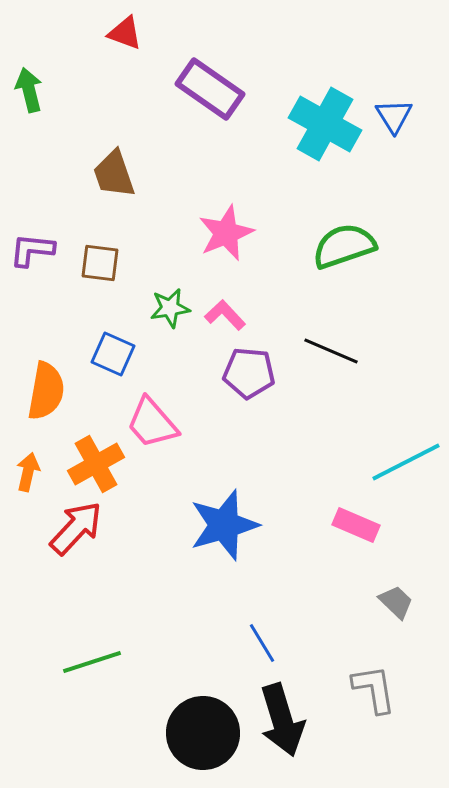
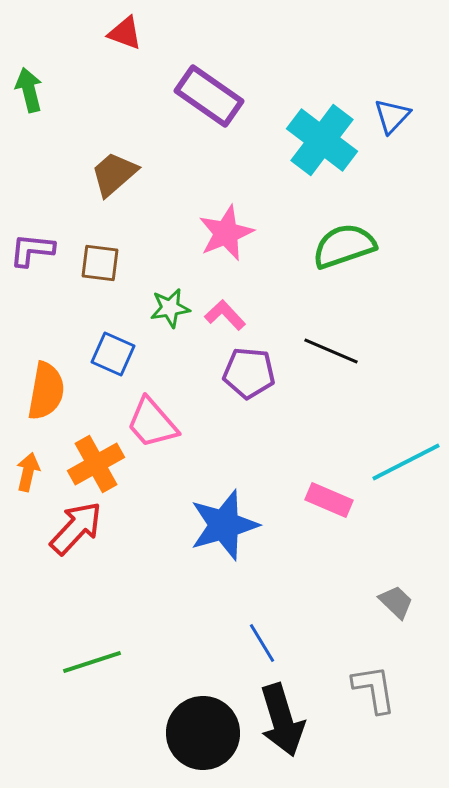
purple rectangle: moved 1 px left, 7 px down
blue triangle: moved 2 px left; rotated 15 degrees clockwise
cyan cross: moved 3 px left, 16 px down; rotated 8 degrees clockwise
brown trapezoid: rotated 68 degrees clockwise
pink rectangle: moved 27 px left, 25 px up
